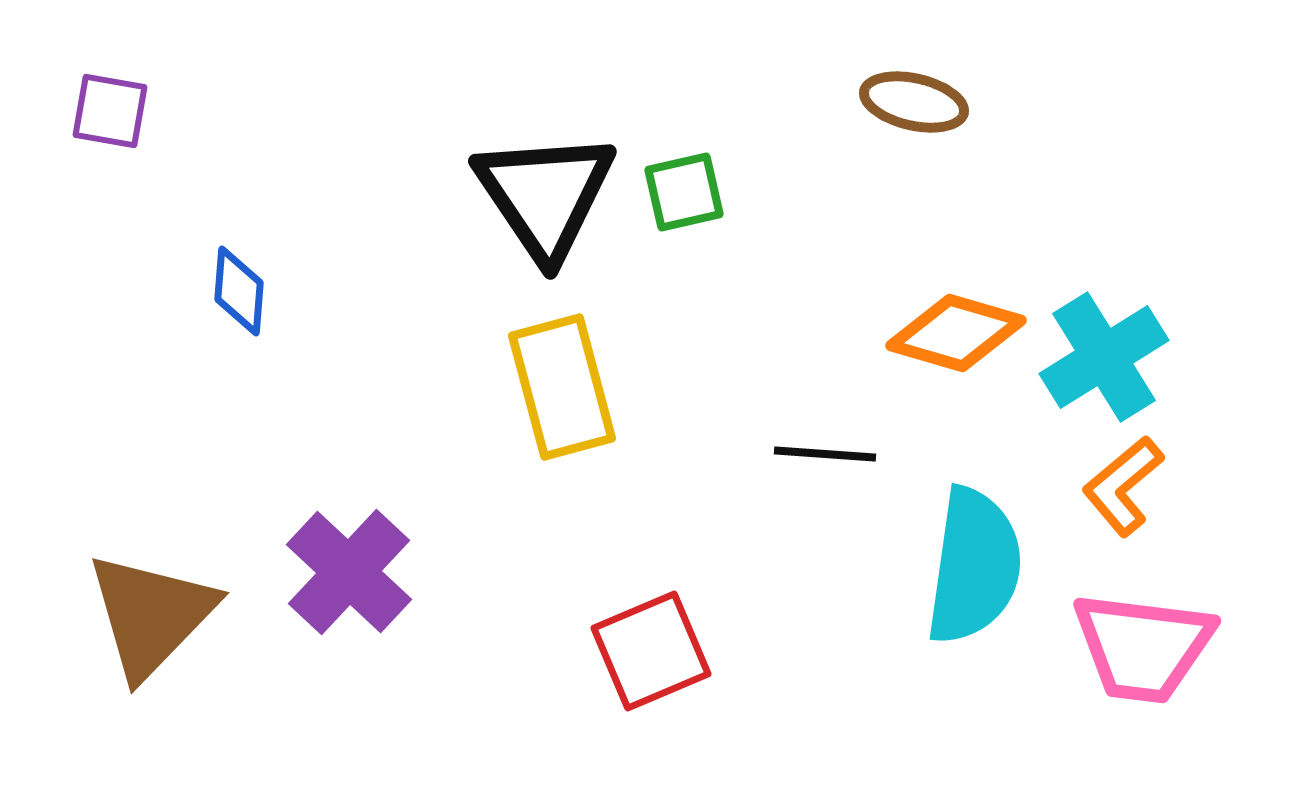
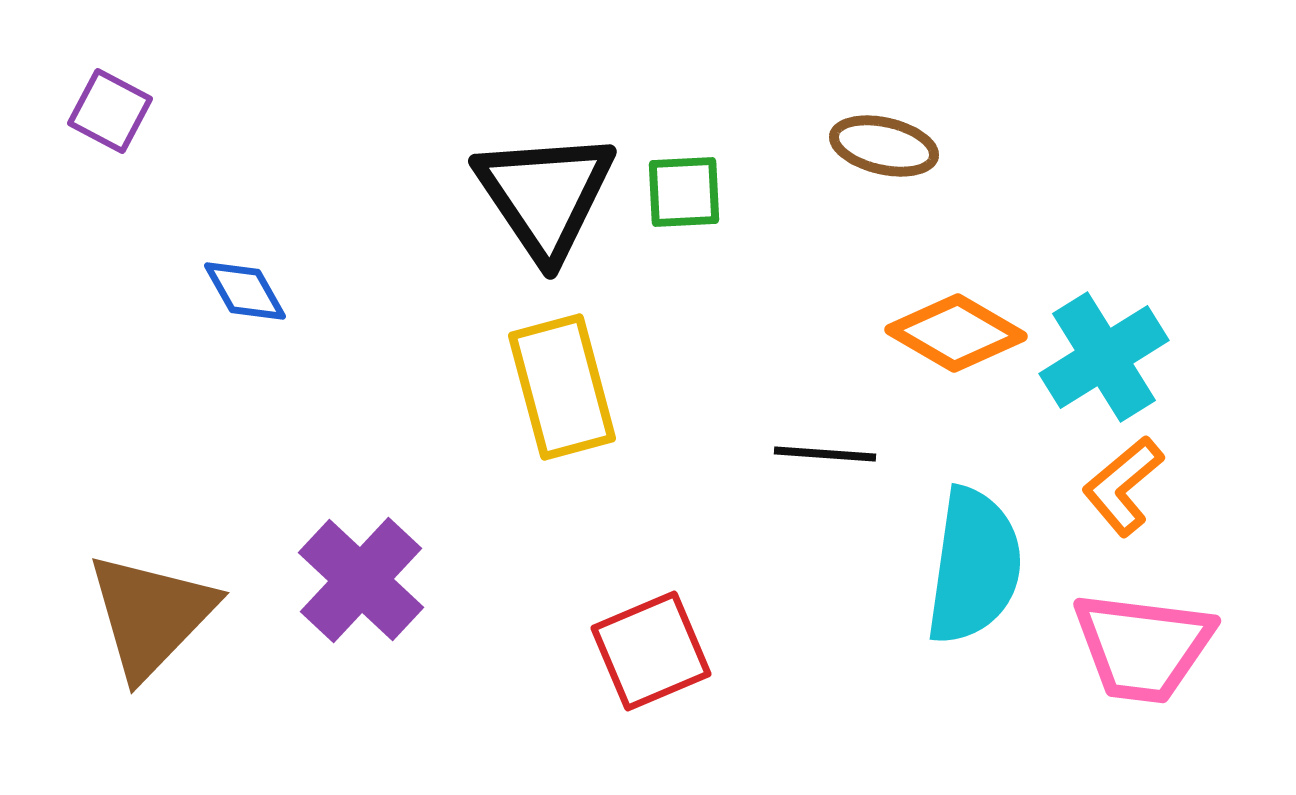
brown ellipse: moved 30 px left, 44 px down
purple square: rotated 18 degrees clockwise
green square: rotated 10 degrees clockwise
blue diamond: moved 6 px right; rotated 34 degrees counterclockwise
orange diamond: rotated 14 degrees clockwise
purple cross: moved 12 px right, 8 px down
